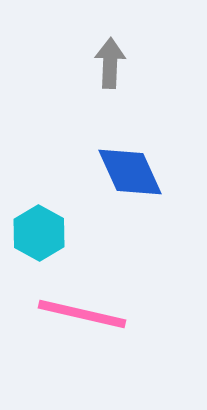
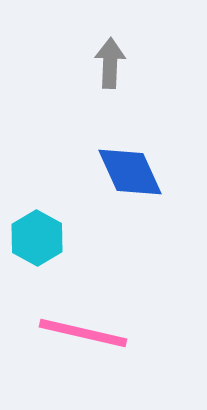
cyan hexagon: moved 2 px left, 5 px down
pink line: moved 1 px right, 19 px down
